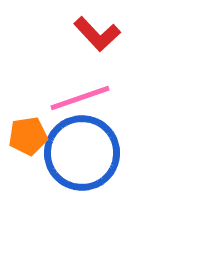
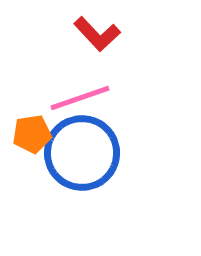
orange pentagon: moved 4 px right, 2 px up
